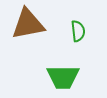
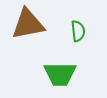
green trapezoid: moved 3 px left, 3 px up
